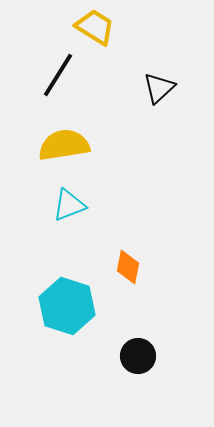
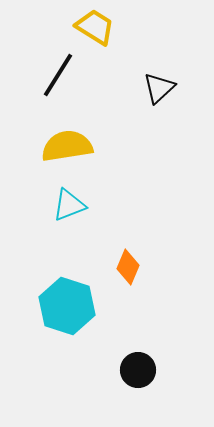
yellow semicircle: moved 3 px right, 1 px down
orange diamond: rotated 12 degrees clockwise
black circle: moved 14 px down
